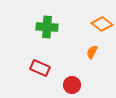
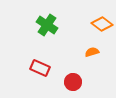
green cross: moved 2 px up; rotated 30 degrees clockwise
orange semicircle: rotated 48 degrees clockwise
red circle: moved 1 px right, 3 px up
